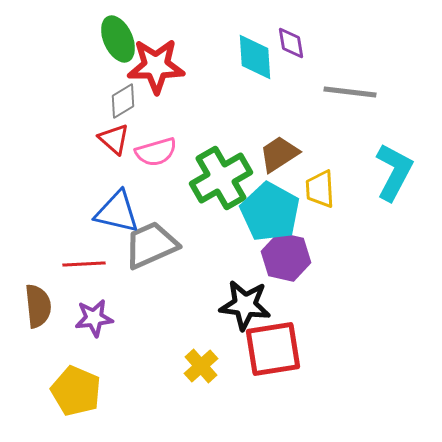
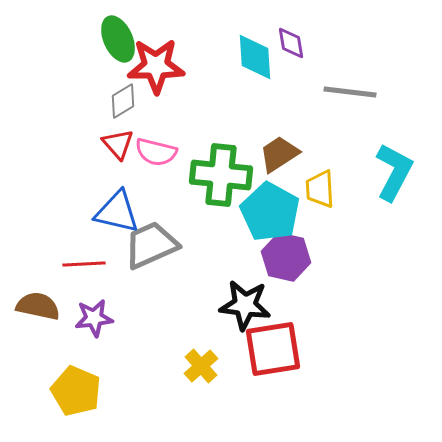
red triangle: moved 4 px right, 5 px down; rotated 8 degrees clockwise
pink semicircle: rotated 30 degrees clockwise
green cross: moved 3 px up; rotated 36 degrees clockwise
brown semicircle: rotated 72 degrees counterclockwise
